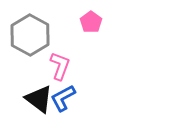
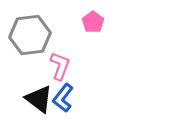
pink pentagon: moved 2 px right
gray hexagon: rotated 24 degrees clockwise
blue L-shape: rotated 24 degrees counterclockwise
